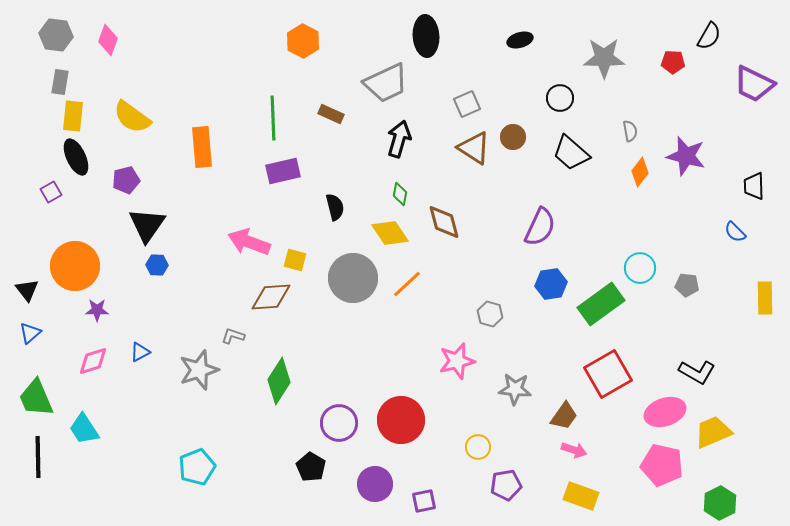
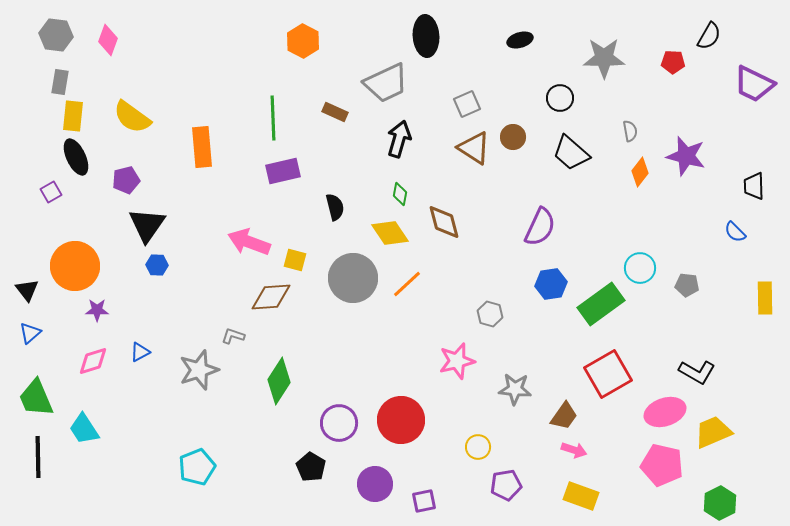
brown rectangle at (331, 114): moved 4 px right, 2 px up
